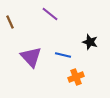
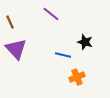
purple line: moved 1 px right
black star: moved 5 px left
purple triangle: moved 15 px left, 8 px up
orange cross: moved 1 px right
